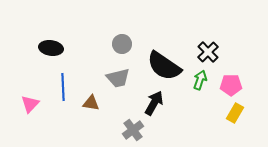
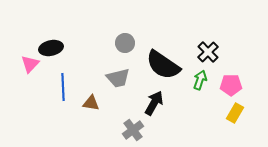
gray circle: moved 3 px right, 1 px up
black ellipse: rotated 20 degrees counterclockwise
black semicircle: moved 1 px left, 1 px up
pink triangle: moved 40 px up
